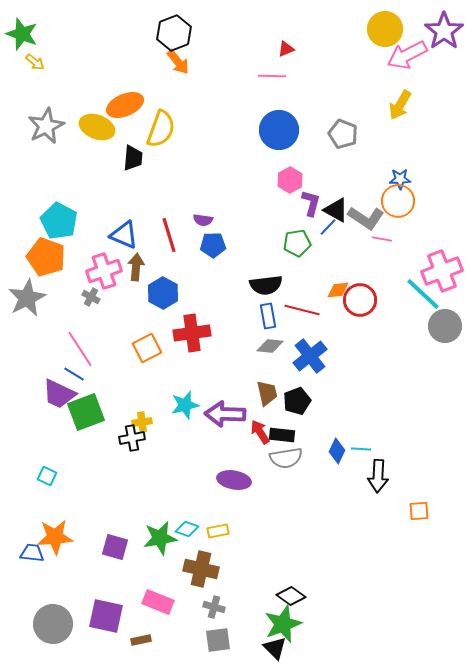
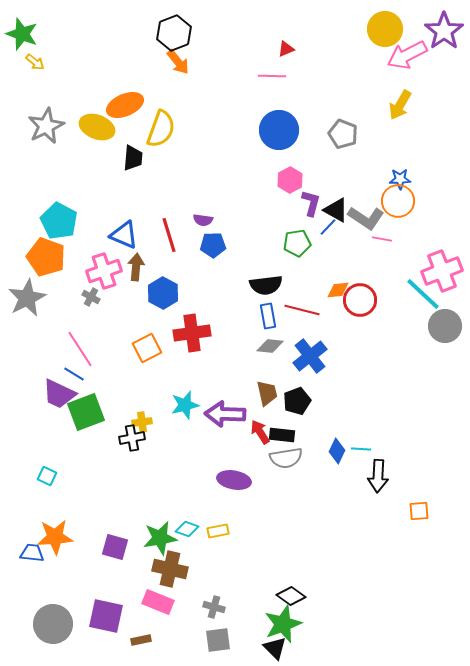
brown cross at (201, 569): moved 31 px left
